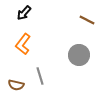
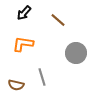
brown line: moved 29 px left; rotated 14 degrees clockwise
orange L-shape: rotated 60 degrees clockwise
gray circle: moved 3 px left, 2 px up
gray line: moved 2 px right, 1 px down
